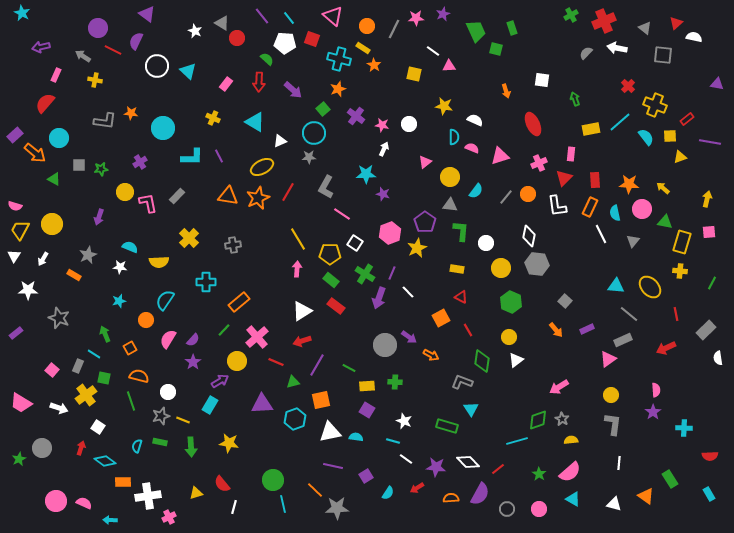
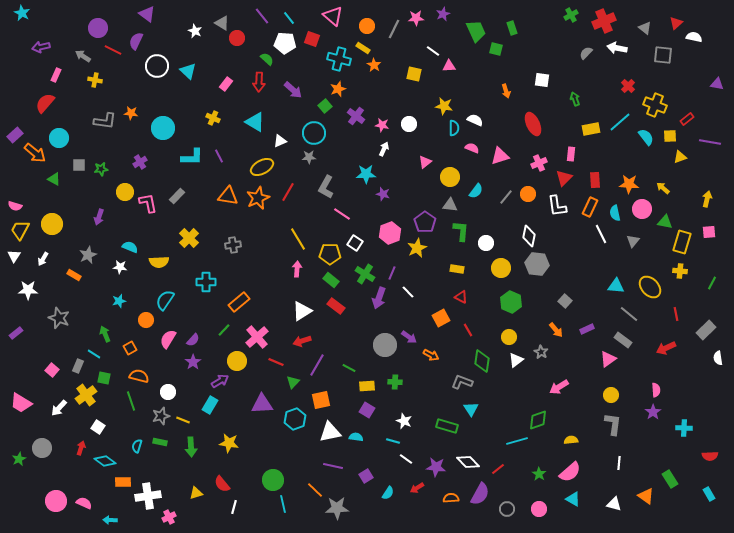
green square at (323, 109): moved 2 px right, 3 px up
cyan semicircle at (454, 137): moved 9 px up
gray rectangle at (623, 340): rotated 60 degrees clockwise
green triangle at (293, 382): rotated 32 degrees counterclockwise
white arrow at (59, 408): rotated 114 degrees clockwise
gray star at (562, 419): moved 21 px left, 67 px up
